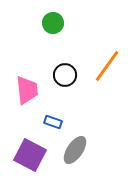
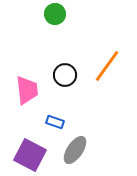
green circle: moved 2 px right, 9 px up
blue rectangle: moved 2 px right
